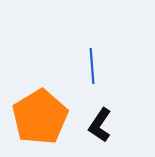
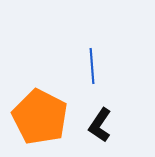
orange pentagon: rotated 14 degrees counterclockwise
